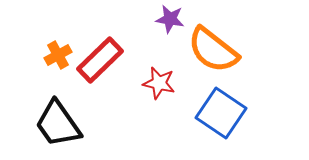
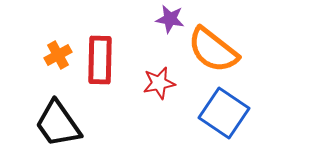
red rectangle: rotated 45 degrees counterclockwise
red star: rotated 24 degrees counterclockwise
blue square: moved 3 px right
